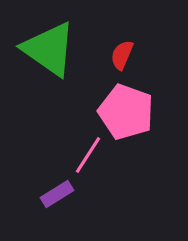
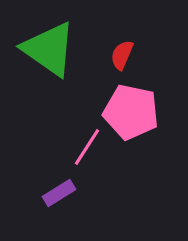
pink pentagon: moved 5 px right; rotated 8 degrees counterclockwise
pink line: moved 1 px left, 8 px up
purple rectangle: moved 2 px right, 1 px up
